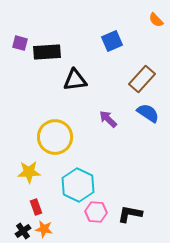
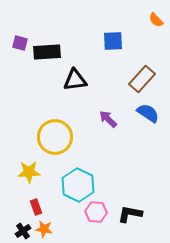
blue square: moved 1 px right; rotated 20 degrees clockwise
